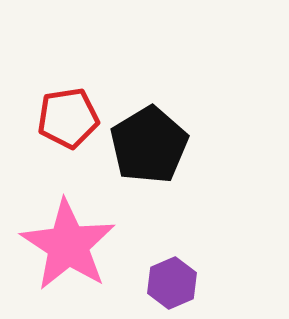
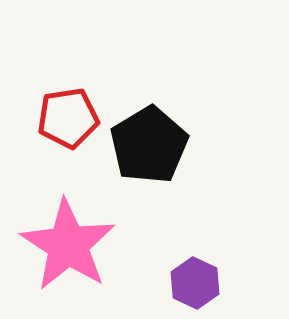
purple hexagon: moved 23 px right; rotated 12 degrees counterclockwise
